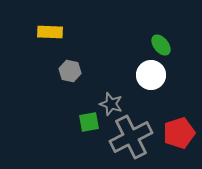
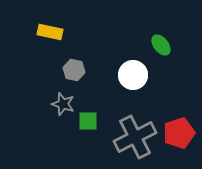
yellow rectangle: rotated 10 degrees clockwise
gray hexagon: moved 4 px right, 1 px up
white circle: moved 18 px left
gray star: moved 48 px left
green square: moved 1 px left, 1 px up; rotated 10 degrees clockwise
gray cross: moved 4 px right
